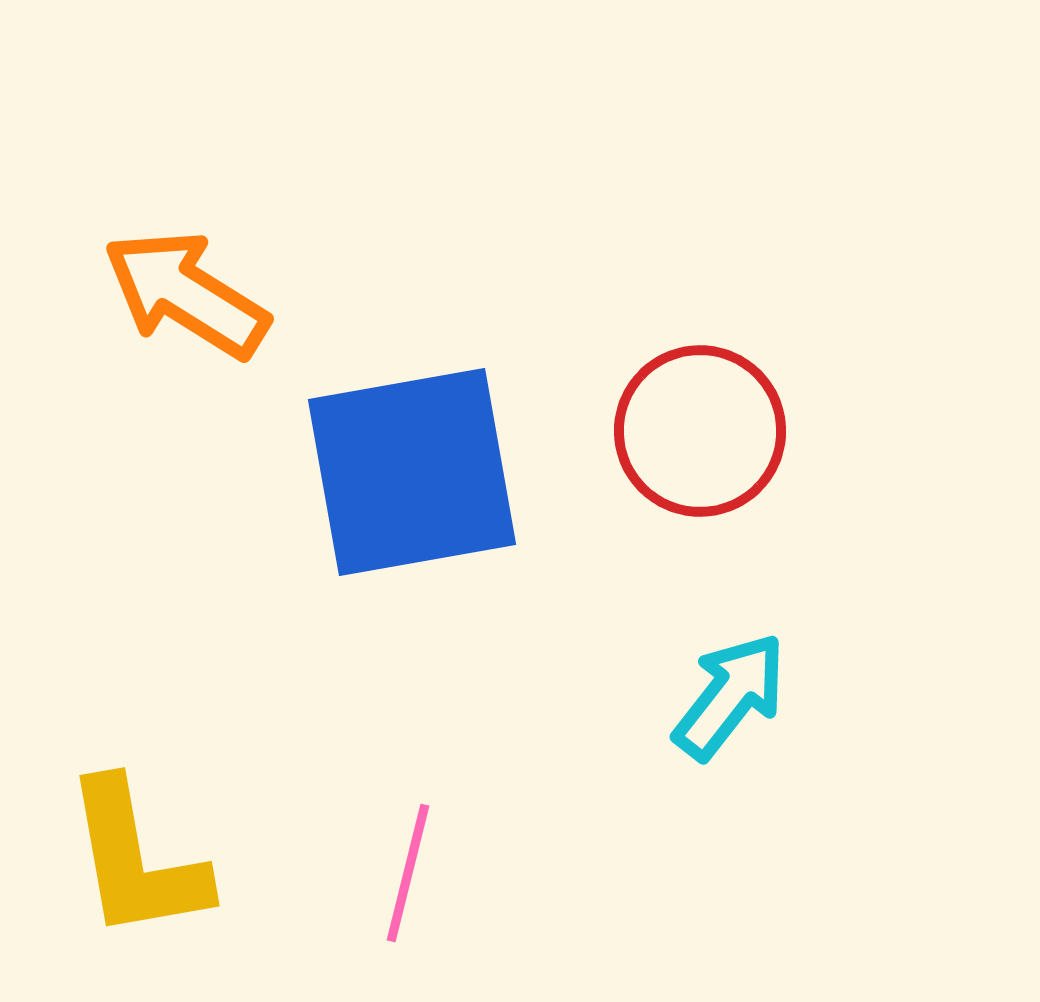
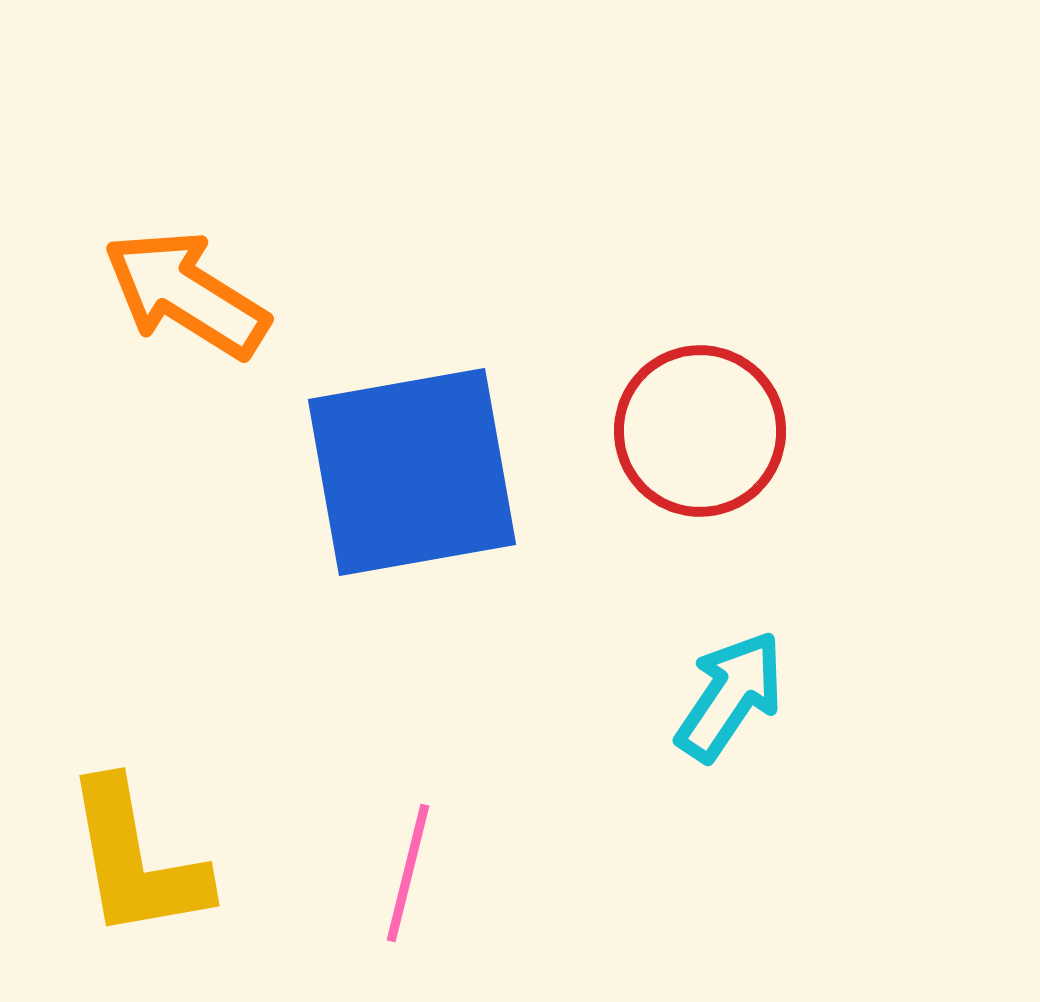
cyan arrow: rotated 4 degrees counterclockwise
